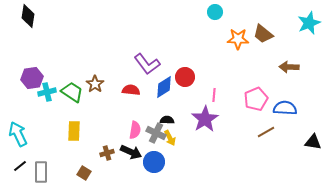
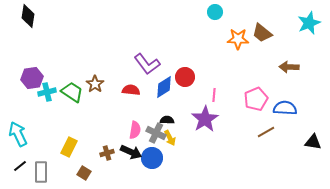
brown trapezoid: moved 1 px left, 1 px up
yellow rectangle: moved 5 px left, 16 px down; rotated 24 degrees clockwise
blue circle: moved 2 px left, 4 px up
